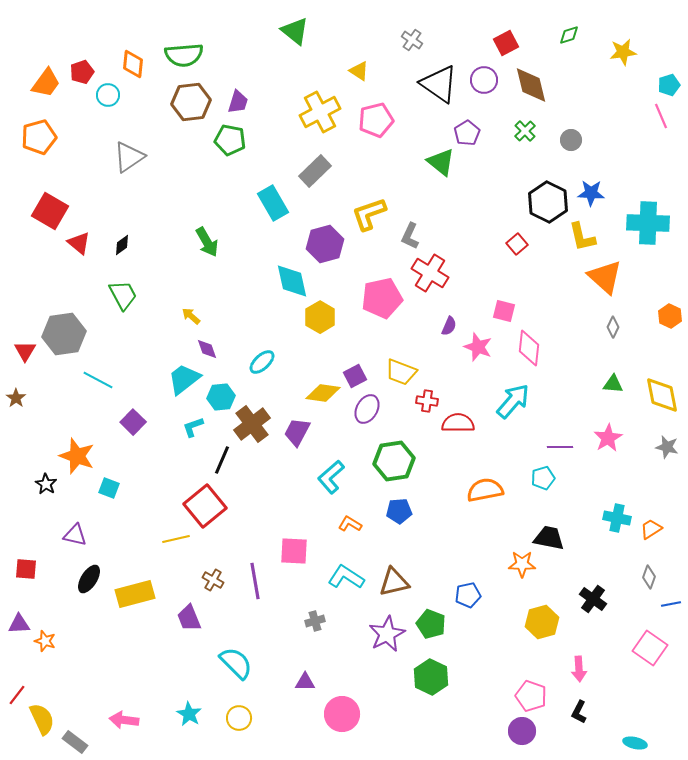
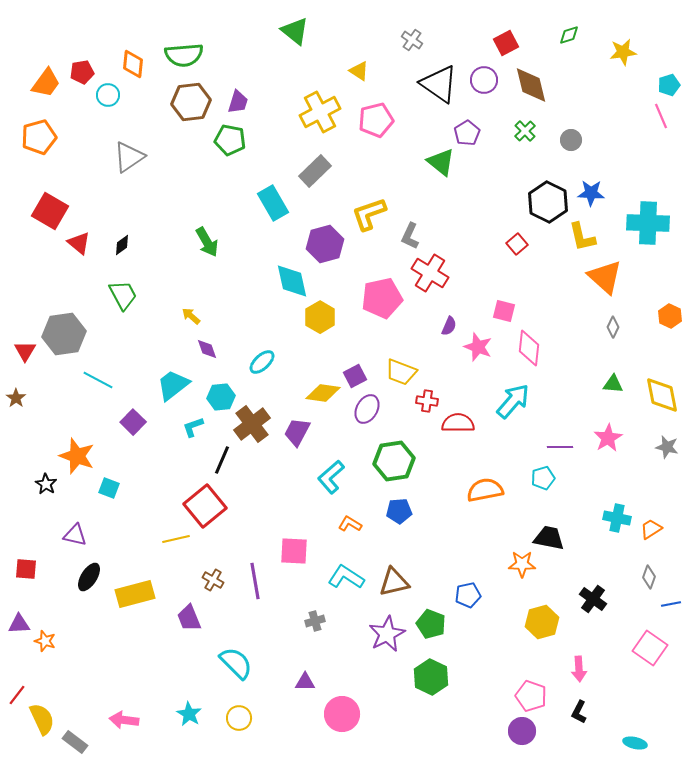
red pentagon at (82, 72): rotated 10 degrees clockwise
cyan trapezoid at (184, 379): moved 11 px left, 6 px down
black ellipse at (89, 579): moved 2 px up
